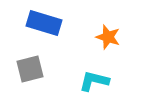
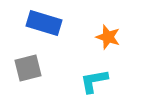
gray square: moved 2 px left, 1 px up
cyan L-shape: rotated 24 degrees counterclockwise
